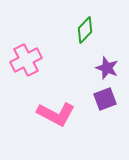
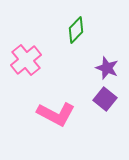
green diamond: moved 9 px left
pink cross: rotated 12 degrees counterclockwise
purple square: rotated 30 degrees counterclockwise
